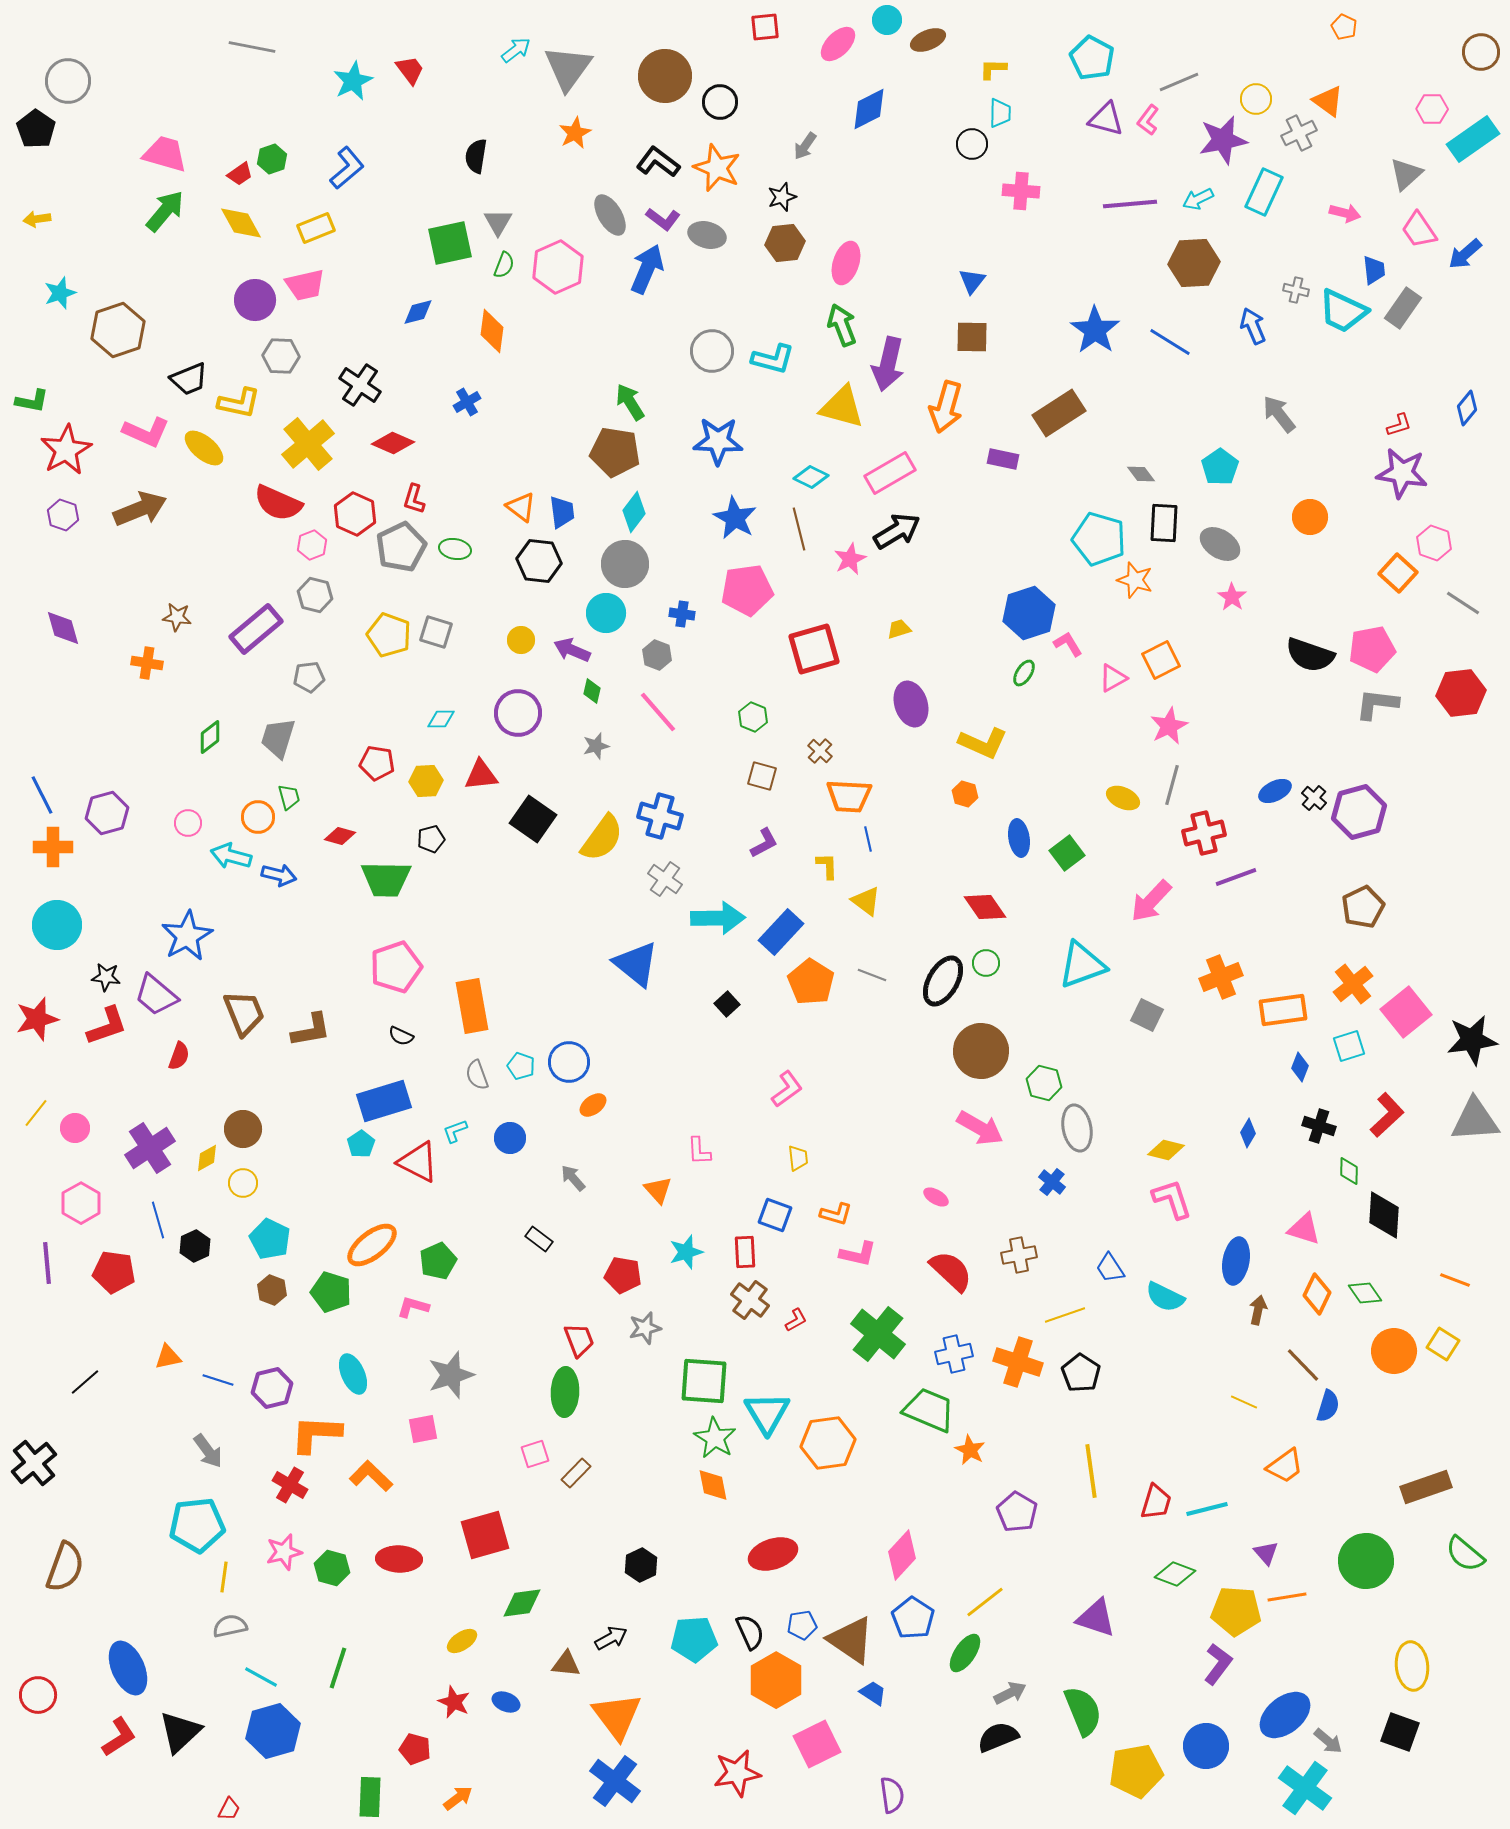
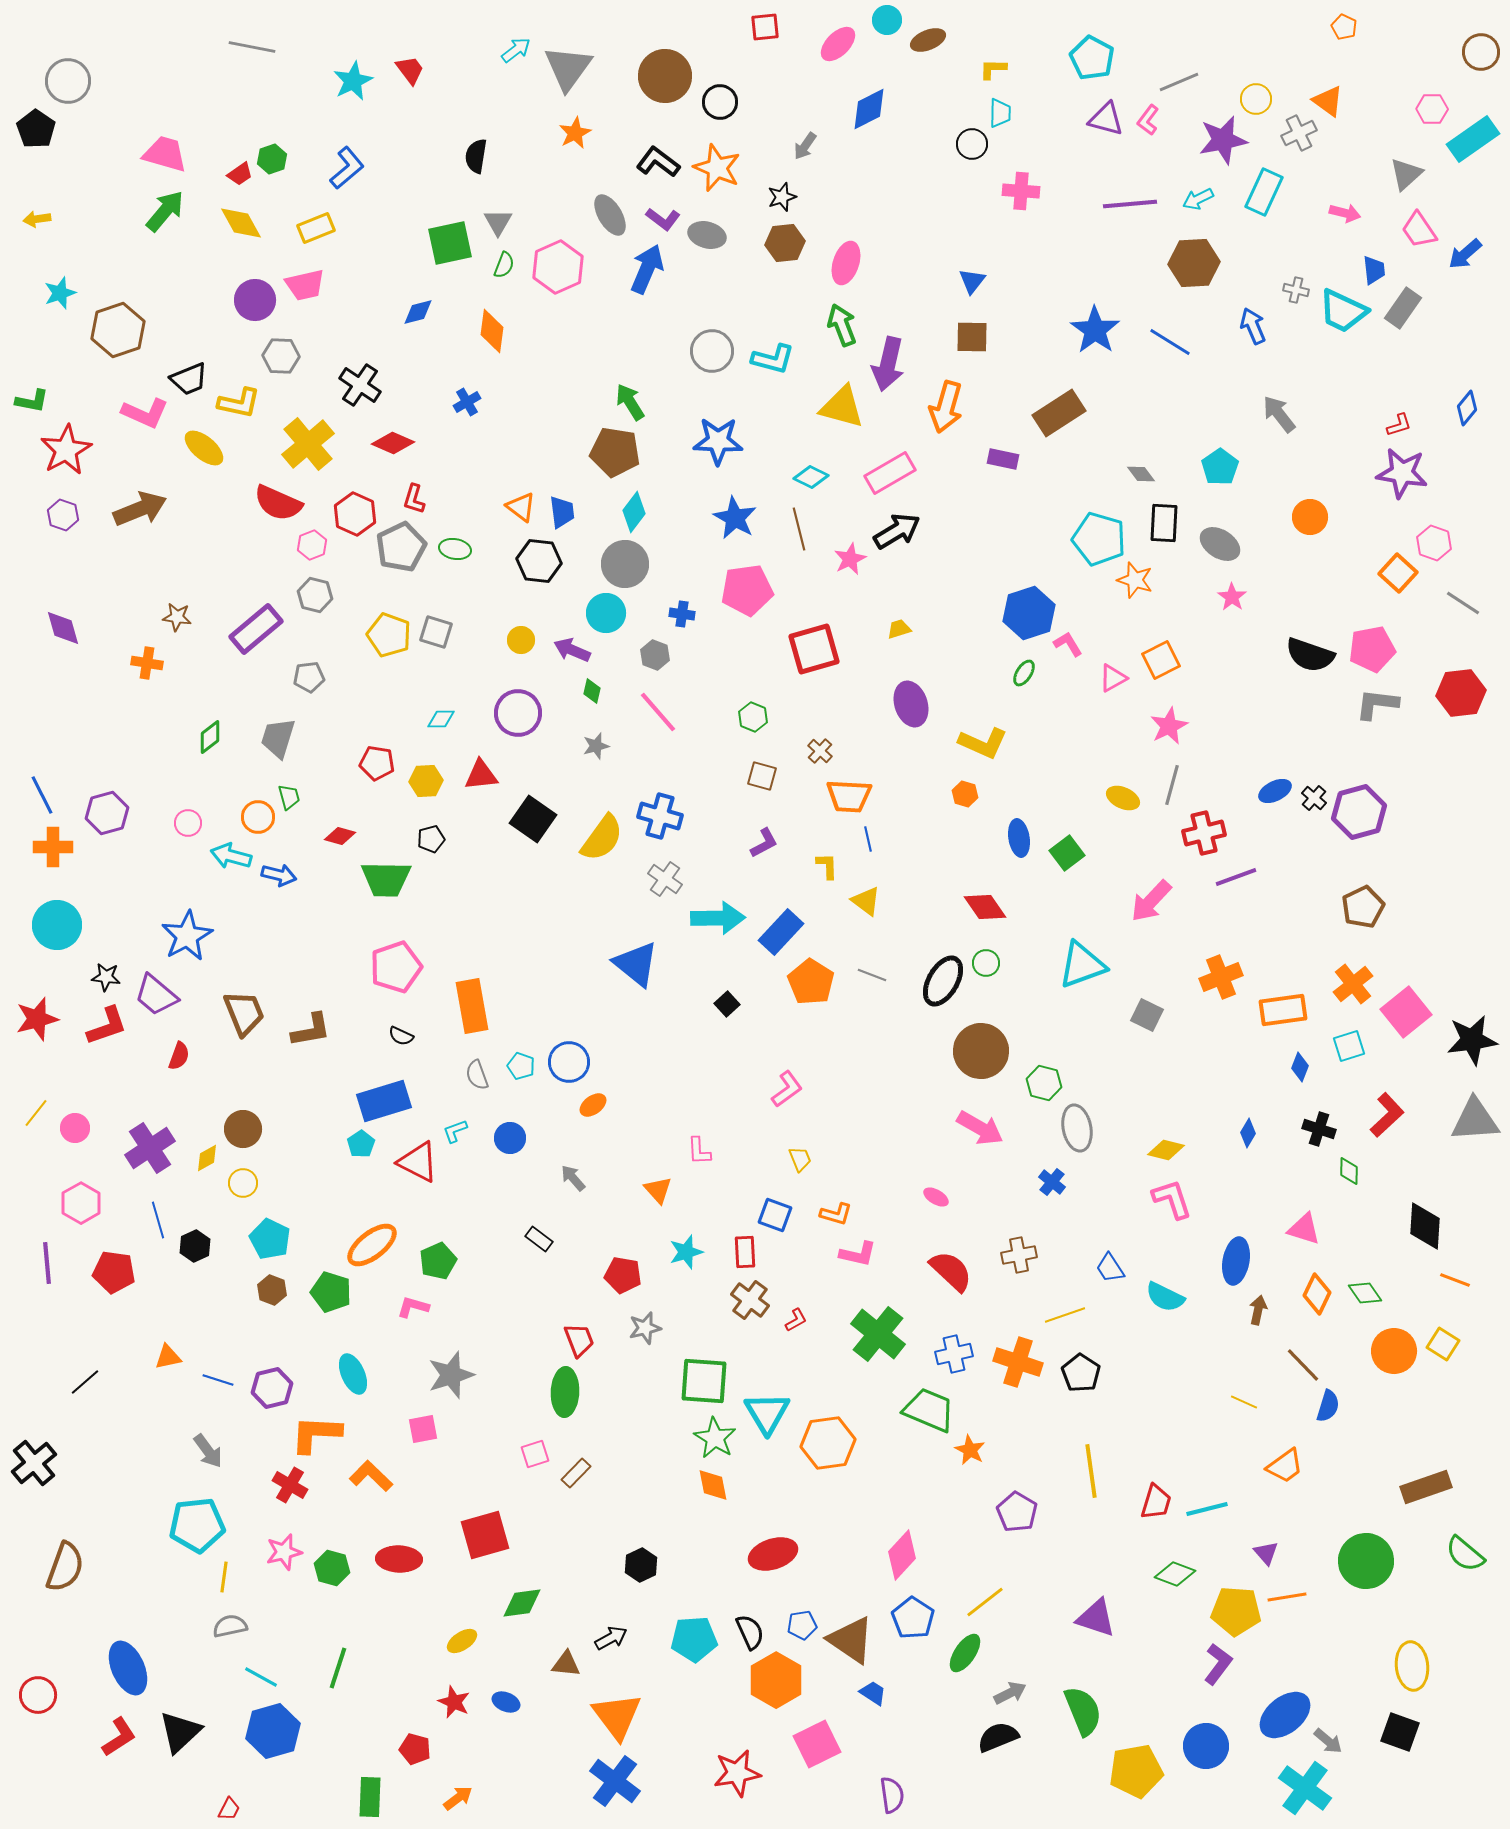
pink L-shape at (146, 432): moved 1 px left, 19 px up
gray hexagon at (657, 655): moved 2 px left
black cross at (1319, 1126): moved 3 px down
yellow trapezoid at (798, 1158): moved 2 px right, 1 px down; rotated 16 degrees counterclockwise
black diamond at (1384, 1215): moved 41 px right, 11 px down
